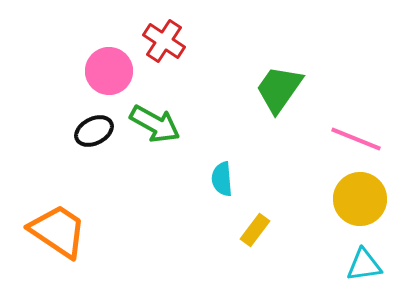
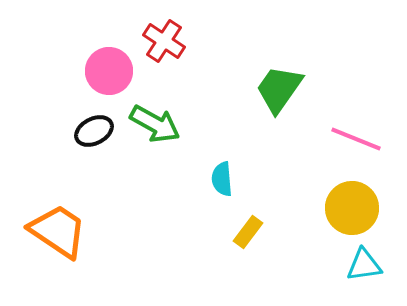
yellow circle: moved 8 px left, 9 px down
yellow rectangle: moved 7 px left, 2 px down
